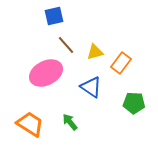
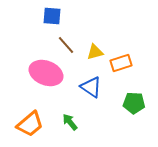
blue square: moved 2 px left; rotated 18 degrees clockwise
orange rectangle: rotated 35 degrees clockwise
pink ellipse: rotated 48 degrees clockwise
orange trapezoid: rotated 108 degrees clockwise
